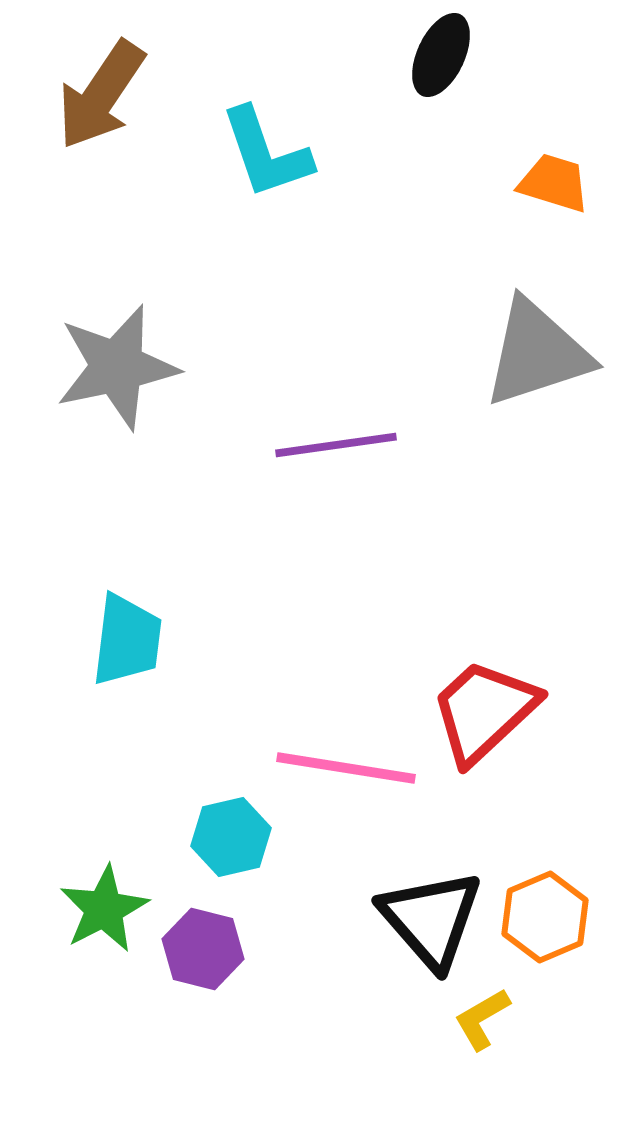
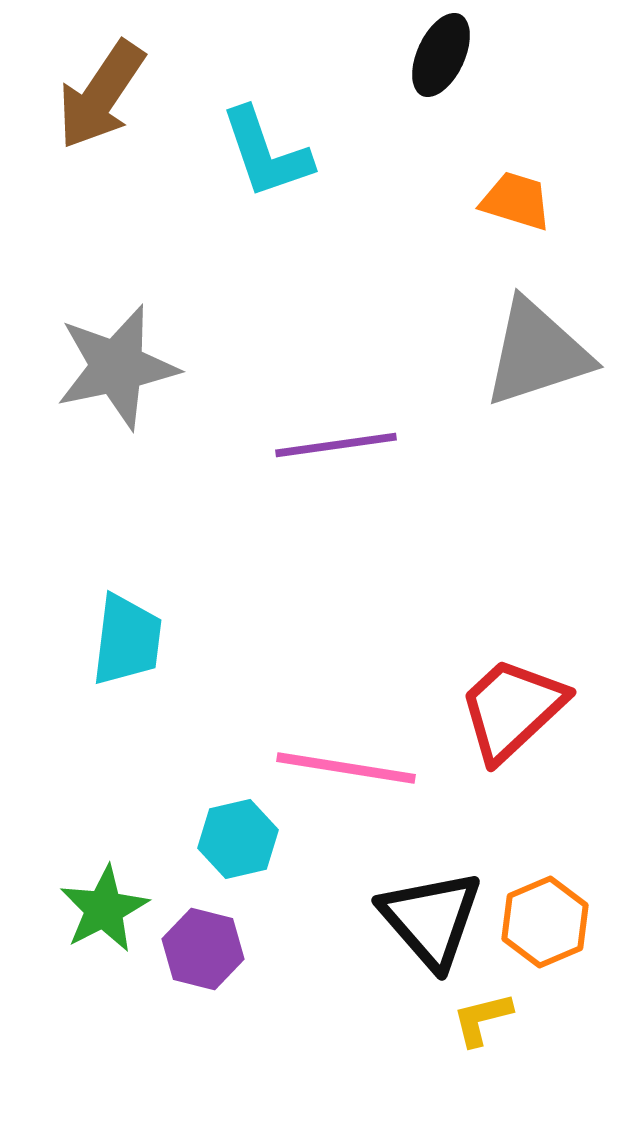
orange trapezoid: moved 38 px left, 18 px down
red trapezoid: moved 28 px right, 2 px up
cyan hexagon: moved 7 px right, 2 px down
orange hexagon: moved 5 px down
yellow L-shape: rotated 16 degrees clockwise
